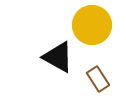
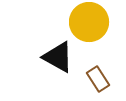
yellow circle: moved 3 px left, 3 px up
